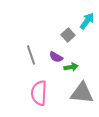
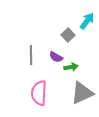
gray line: rotated 18 degrees clockwise
gray triangle: rotated 30 degrees counterclockwise
